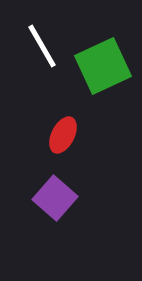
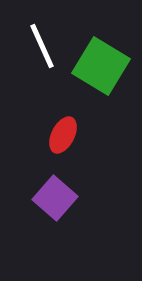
white line: rotated 6 degrees clockwise
green square: moved 2 px left; rotated 34 degrees counterclockwise
